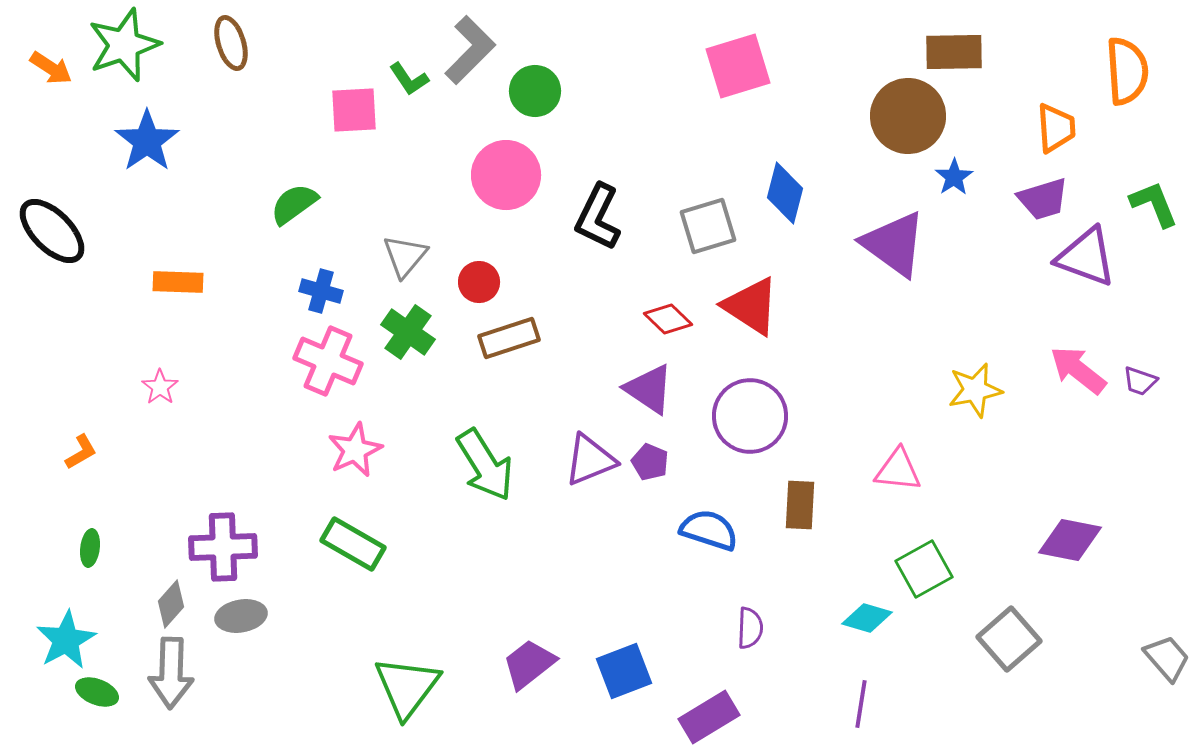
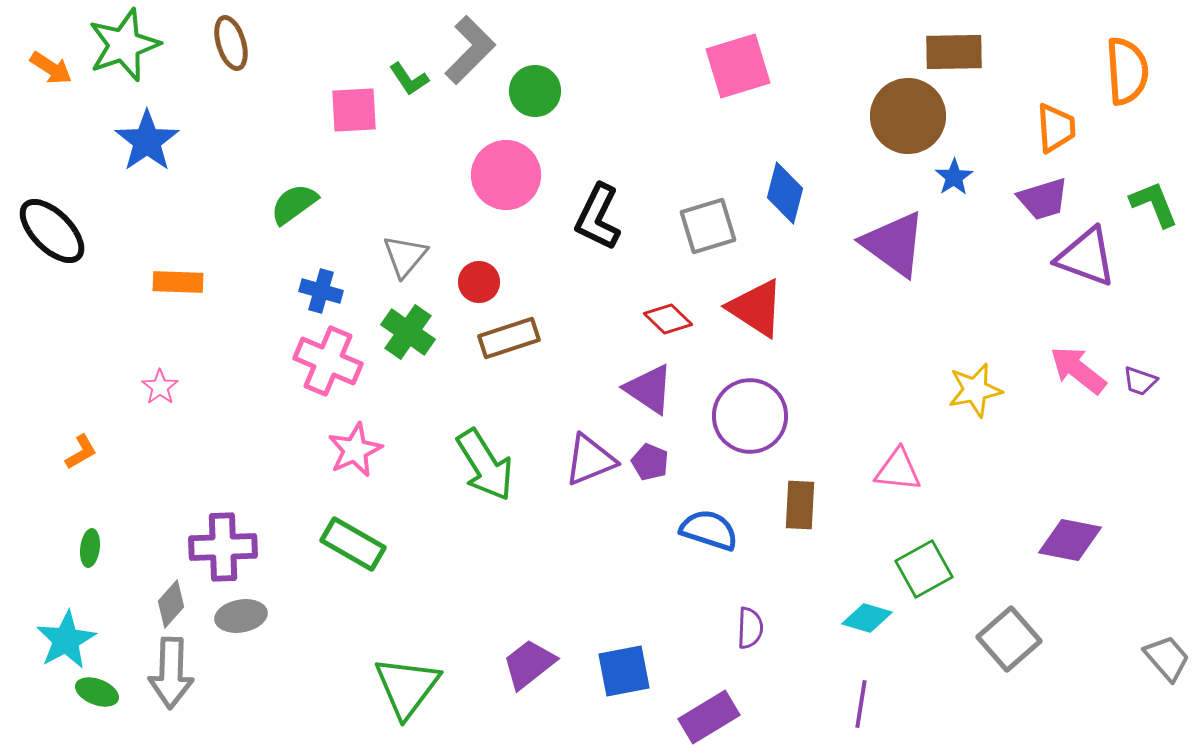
red triangle at (751, 306): moved 5 px right, 2 px down
blue square at (624, 671): rotated 10 degrees clockwise
